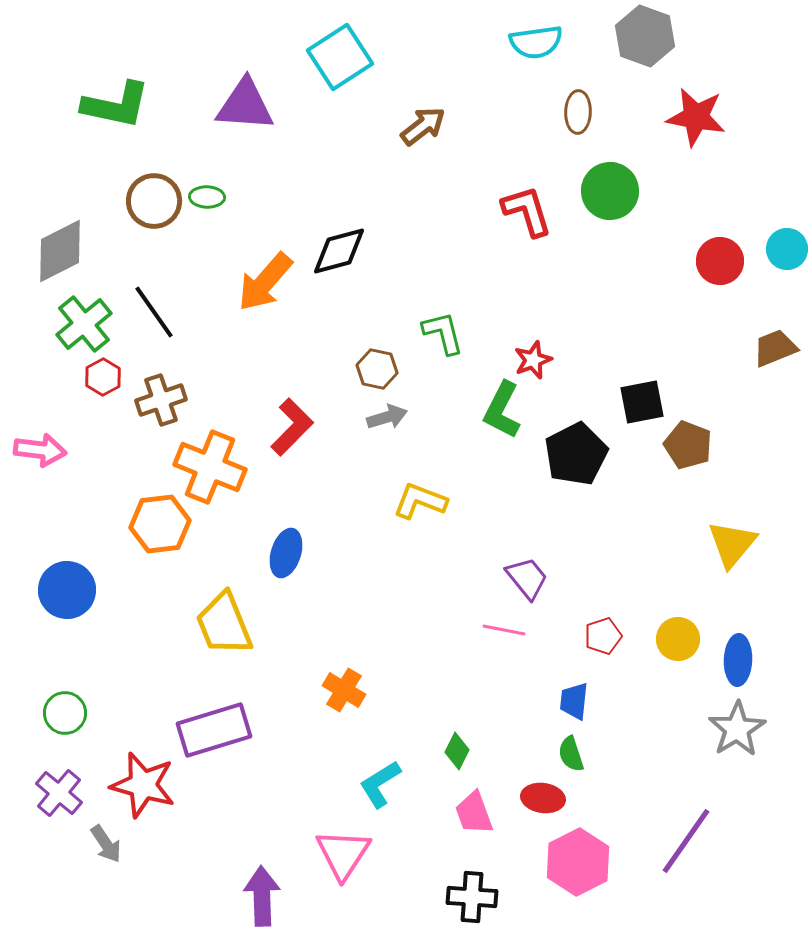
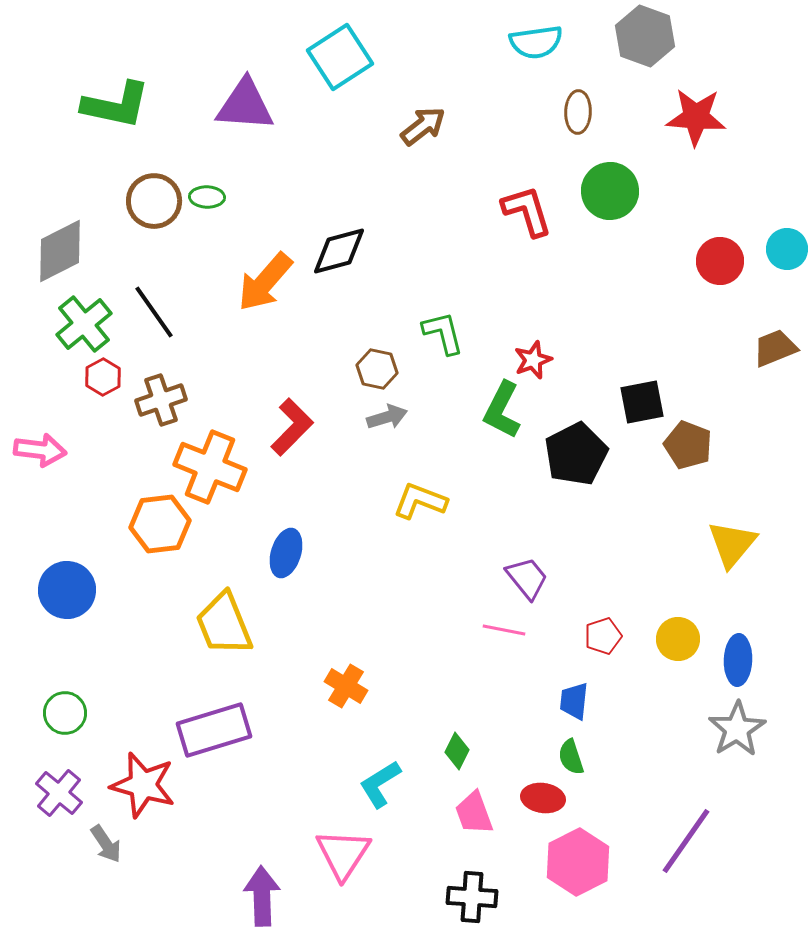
red star at (696, 117): rotated 6 degrees counterclockwise
orange cross at (344, 690): moved 2 px right, 4 px up
green semicircle at (571, 754): moved 3 px down
